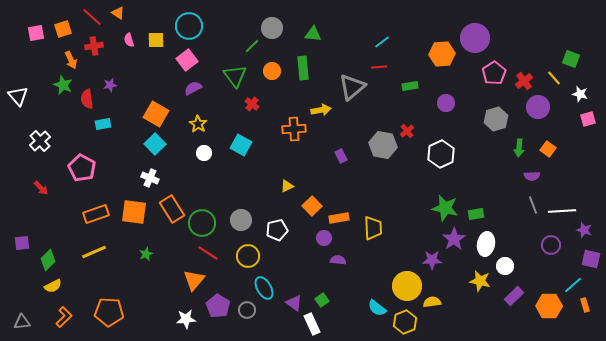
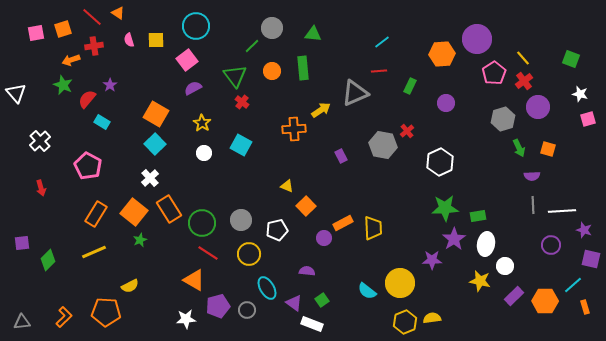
cyan circle at (189, 26): moved 7 px right
purple circle at (475, 38): moved 2 px right, 1 px down
orange arrow at (71, 60): rotated 96 degrees clockwise
red line at (379, 67): moved 4 px down
yellow line at (554, 78): moved 31 px left, 20 px up
purple star at (110, 85): rotated 24 degrees counterclockwise
green rectangle at (410, 86): rotated 56 degrees counterclockwise
gray triangle at (352, 87): moved 3 px right, 6 px down; rotated 16 degrees clockwise
white triangle at (18, 96): moved 2 px left, 3 px up
red semicircle at (87, 99): rotated 48 degrees clockwise
red cross at (252, 104): moved 10 px left, 2 px up
yellow arrow at (321, 110): rotated 24 degrees counterclockwise
gray hexagon at (496, 119): moved 7 px right
cyan rectangle at (103, 124): moved 1 px left, 2 px up; rotated 42 degrees clockwise
yellow star at (198, 124): moved 4 px right, 1 px up
green arrow at (519, 148): rotated 30 degrees counterclockwise
orange square at (548, 149): rotated 21 degrees counterclockwise
white hexagon at (441, 154): moved 1 px left, 8 px down
pink pentagon at (82, 168): moved 6 px right, 2 px up
white cross at (150, 178): rotated 24 degrees clockwise
yellow triangle at (287, 186): rotated 48 degrees clockwise
red arrow at (41, 188): rotated 28 degrees clockwise
gray line at (533, 205): rotated 18 degrees clockwise
orange square at (312, 206): moved 6 px left
green star at (445, 208): rotated 16 degrees counterclockwise
orange rectangle at (172, 209): moved 3 px left
orange square at (134, 212): rotated 32 degrees clockwise
orange rectangle at (96, 214): rotated 40 degrees counterclockwise
green rectangle at (476, 214): moved 2 px right, 2 px down
orange rectangle at (339, 218): moved 4 px right, 5 px down; rotated 18 degrees counterclockwise
green star at (146, 254): moved 6 px left, 14 px up
yellow circle at (248, 256): moved 1 px right, 2 px up
purple semicircle at (338, 260): moved 31 px left, 11 px down
orange triangle at (194, 280): rotated 40 degrees counterclockwise
yellow semicircle at (53, 286): moved 77 px right
yellow circle at (407, 286): moved 7 px left, 3 px up
cyan ellipse at (264, 288): moved 3 px right
yellow semicircle at (432, 302): moved 16 px down
orange rectangle at (585, 305): moved 2 px down
purple pentagon at (218, 306): rotated 25 degrees clockwise
orange hexagon at (549, 306): moved 4 px left, 5 px up
cyan semicircle at (377, 308): moved 10 px left, 17 px up
orange pentagon at (109, 312): moved 3 px left
white rectangle at (312, 324): rotated 45 degrees counterclockwise
